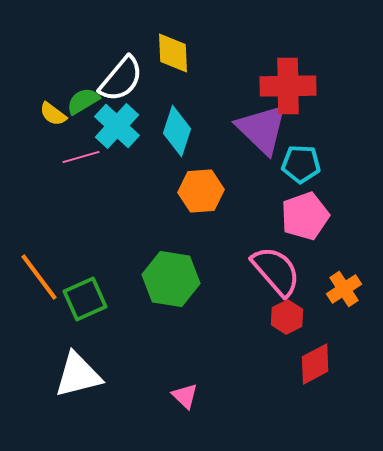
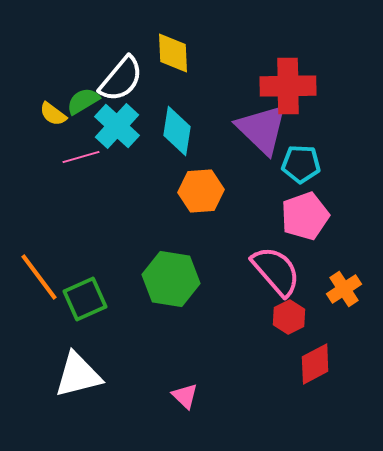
cyan diamond: rotated 9 degrees counterclockwise
red hexagon: moved 2 px right
